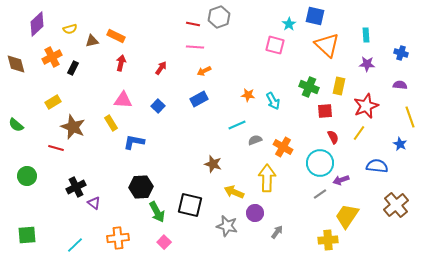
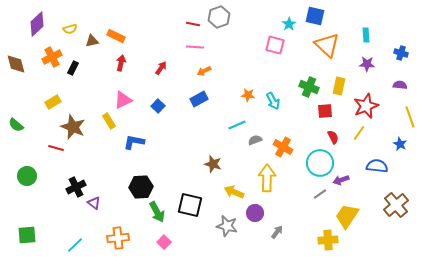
pink triangle at (123, 100): rotated 30 degrees counterclockwise
yellow rectangle at (111, 123): moved 2 px left, 2 px up
